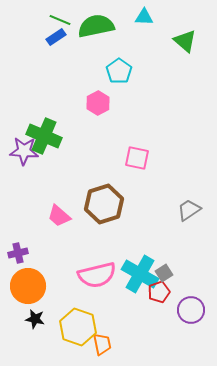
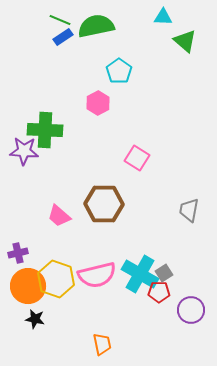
cyan triangle: moved 19 px right
blue rectangle: moved 7 px right
green cross: moved 1 px right, 6 px up; rotated 20 degrees counterclockwise
pink square: rotated 20 degrees clockwise
brown hexagon: rotated 18 degrees clockwise
gray trapezoid: rotated 45 degrees counterclockwise
red pentagon: rotated 20 degrees clockwise
yellow hexagon: moved 22 px left, 48 px up
